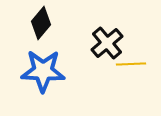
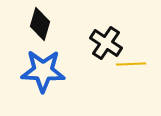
black diamond: moved 1 px left, 1 px down; rotated 24 degrees counterclockwise
black cross: moved 1 px left; rotated 16 degrees counterclockwise
